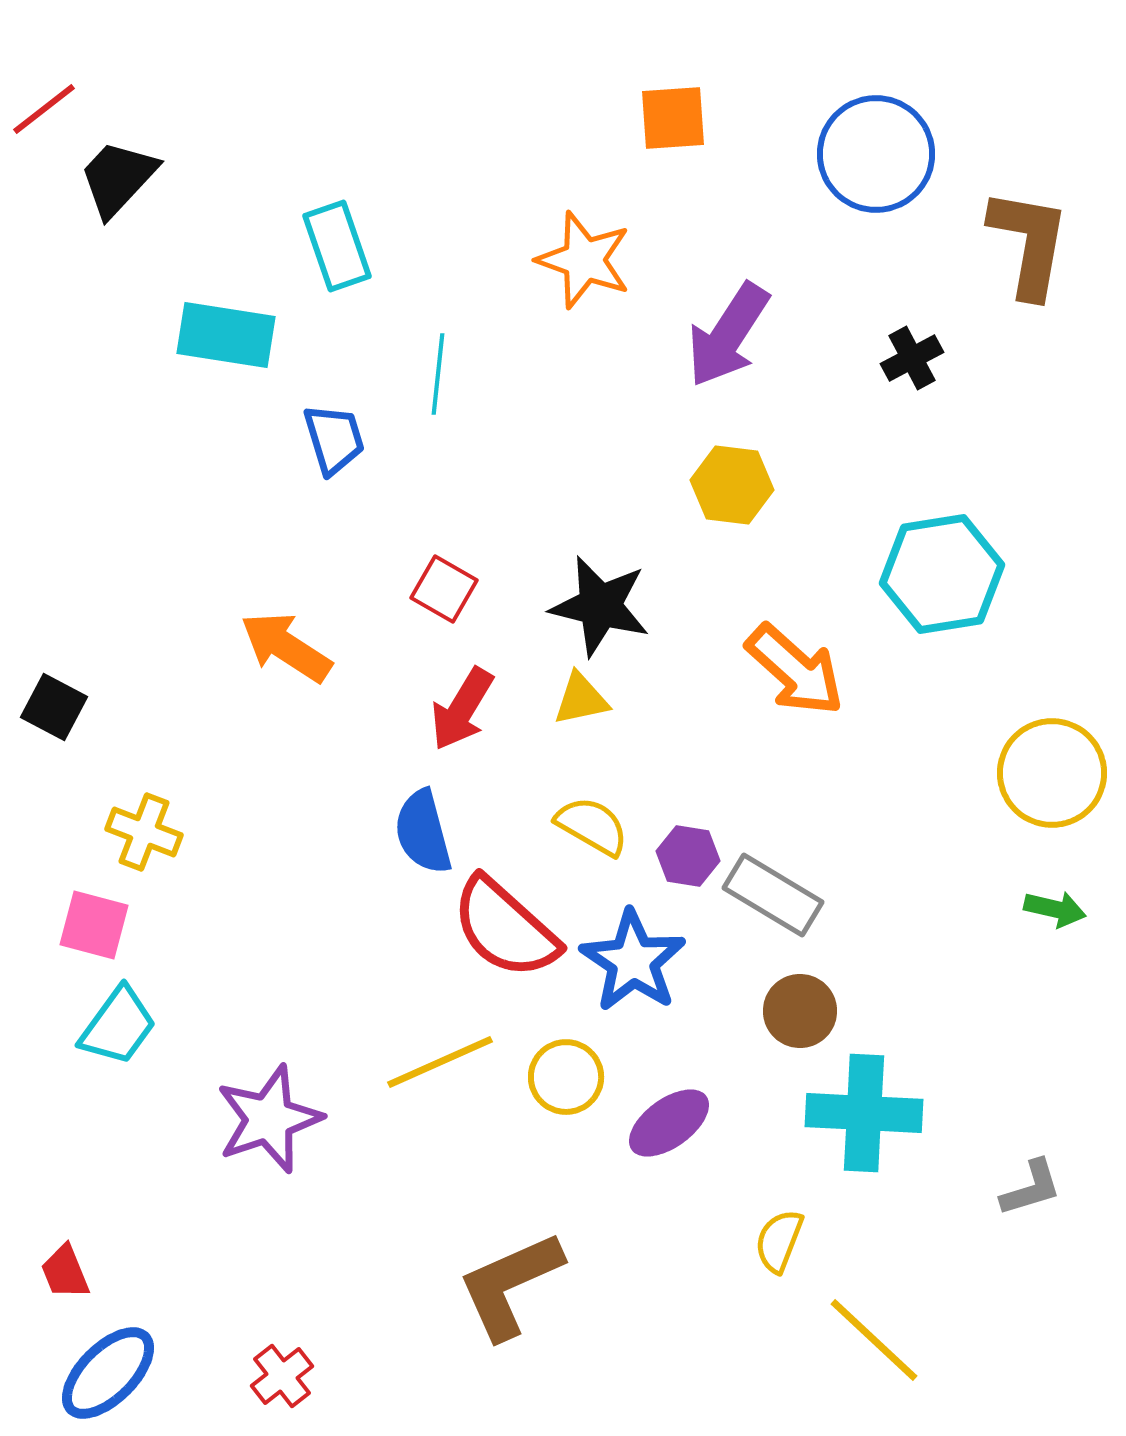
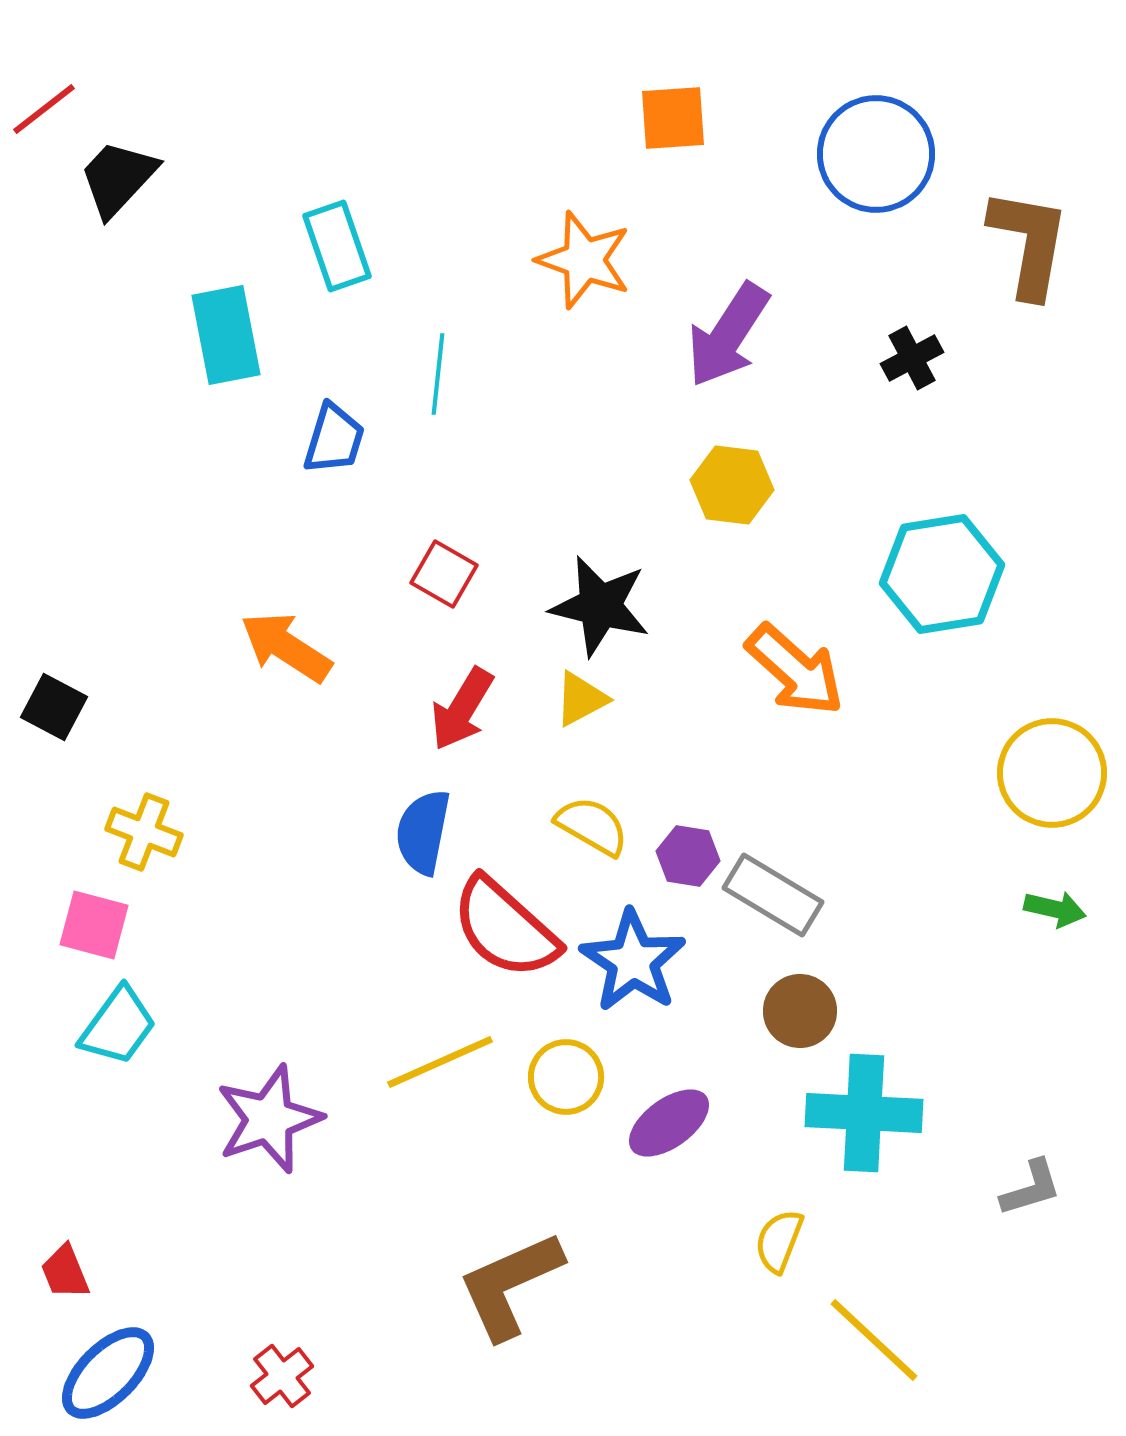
cyan rectangle at (226, 335): rotated 70 degrees clockwise
blue trapezoid at (334, 439): rotated 34 degrees clockwise
red square at (444, 589): moved 15 px up
yellow triangle at (581, 699): rotated 16 degrees counterclockwise
blue semicircle at (423, 832): rotated 26 degrees clockwise
